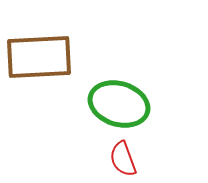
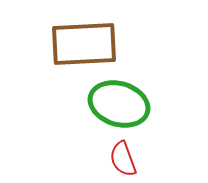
brown rectangle: moved 45 px right, 13 px up
